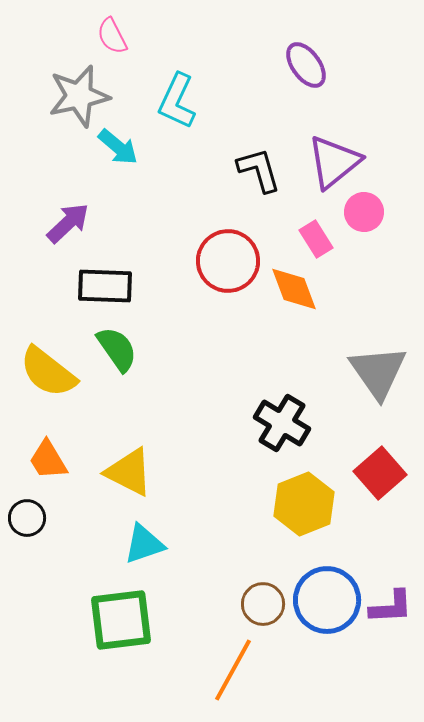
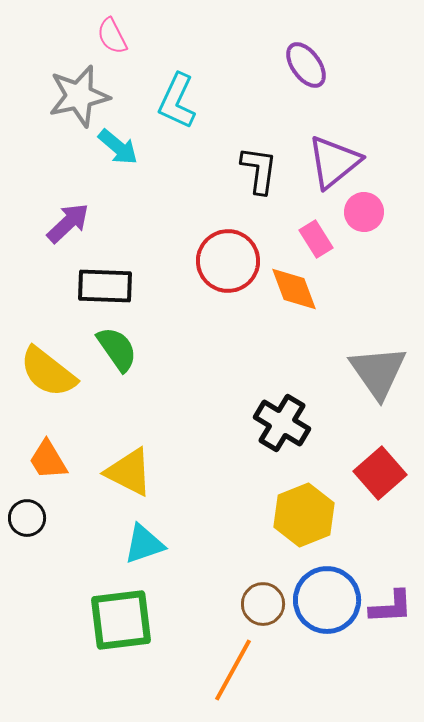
black L-shape: rotated 24 degrees clockwise
yellow hexagon: moved 11 px down
